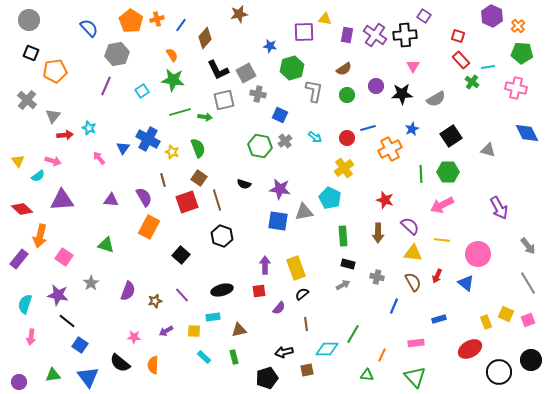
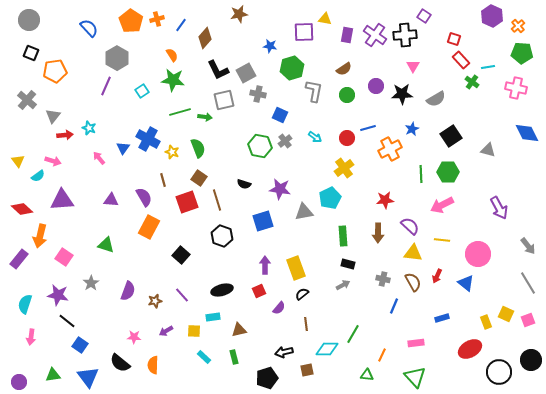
red square at (458, 36): moved 4 px left, 3 px down
gray hexagon at (117, 54): moved 4 px down; rotated 20 degrees counterclockwise
cyan pentagon at (330, 198): rotated 20 degrees clockwise
red star at (385, 200): rotated 24 degrees counterclockwise
blue square at (278, 221): moved 15 px left; rotated 25 degrees counterclockwise
gray cross at (377, 277): moved 6 px right, 2 px down
red square at (259, 291): rotated 16 degrees counterclockwise
blue rectangle at (439, 319): moved 3 px right, 1 px up
